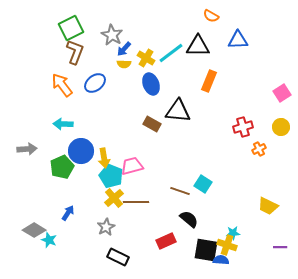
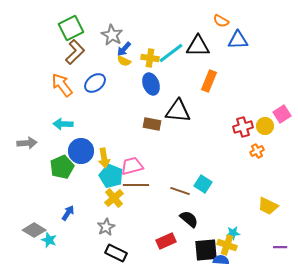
orange semicircle at (211, 16): moved 10 px right, 5 px down
brown L-shape at (75, 52): rotated 25 degrees clockwise
yellow cross at (146, 58): moved 4 px right; rotated 24 degrees counterclockwise
yellow semicircle at (124, 64): moved 3 px up; rotated 24 degrees clockwise
pink square at (282, 93): moved 21 px down
brown rectangle at (152, 124): rotated 18 degrees counterclockwise
yellow circle at (281, 127): moved 16 px left, 1 px up
gray arrow at (27, 149): moved 6 px up
orange cross at (259, 149): moved 2 px left, 2 px down
brown line at (136, 202): moved 17 px up
black square at (206, 250): rotated 15 degrees counterclockwise
black rectangle at (118, 257): moved 2 px left, 4 px up
